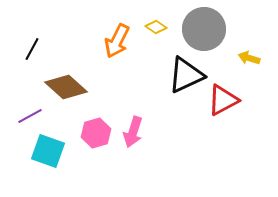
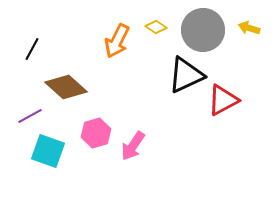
gray circle: moved 1 px left, 1 px down
yellow arrow: moved 30 px up
pink arrow: moved 14 px down; rotated 16 degrees clockwise
